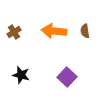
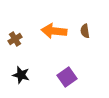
brown cross: moved 1 px right, 7 px down
purple square: rotated 12 degrees clockwise
